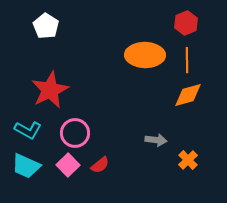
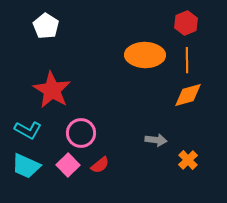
red star: moved 2 px right; rotated 15 degrees counterclockwise
pink circle: moved 6 px right
